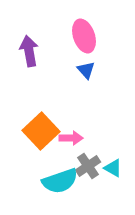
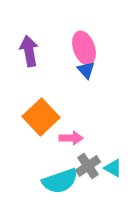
pink ellipse: moved 12 px down
orange square: moved 14 px up
